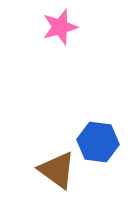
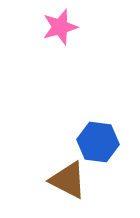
brown triangle: moved 11 px right, 10 px down; rotated 9 degrees counterclockwise
